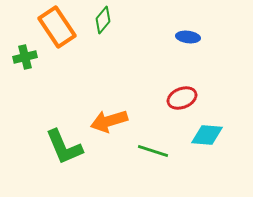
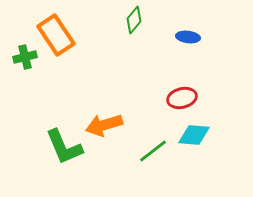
green diamond: moved 31 px right
orange rectangle: moved 1 px left, 8 px down
red ellipse: rotated 8 degrees clockwise
orange arrow: moved 5 px left, 4 px down
cyan diamond: moved 13 px left
green line: rotated 56 degrees counterclockwise
